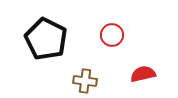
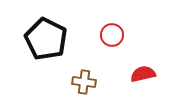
brown cross: moved 1 px left, 1 px down
